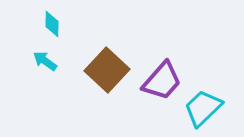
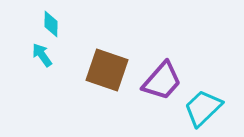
cyan diamond: moved 1 px left
cyan arrow: moved 3 px left, 6 px up; rotated 20 degrees clockwise
brown square: rotated 24 degrees counterclockwise
